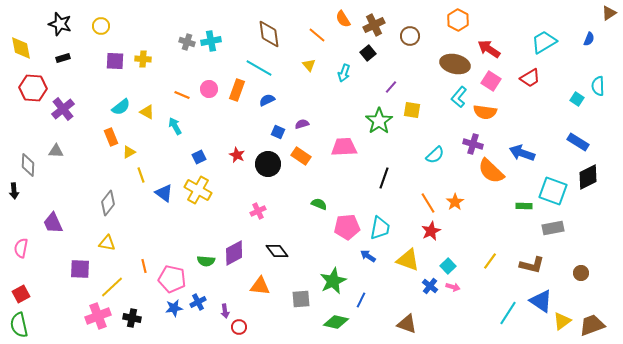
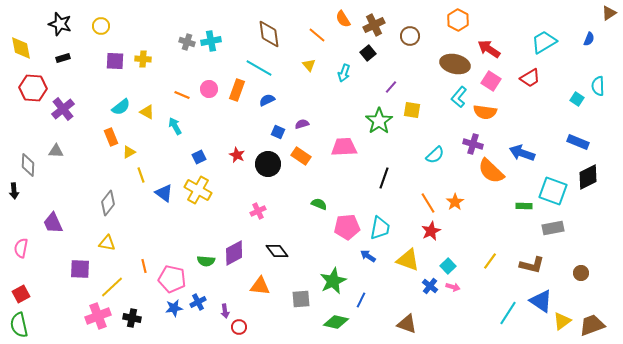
blue rectangle at (578, 142): rotated 10 degrees counterclockwise
